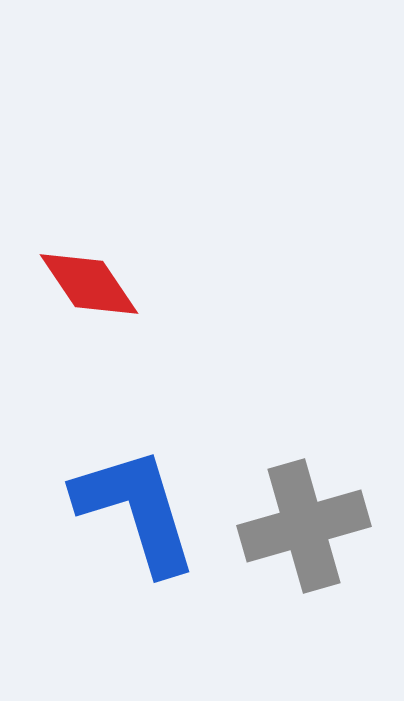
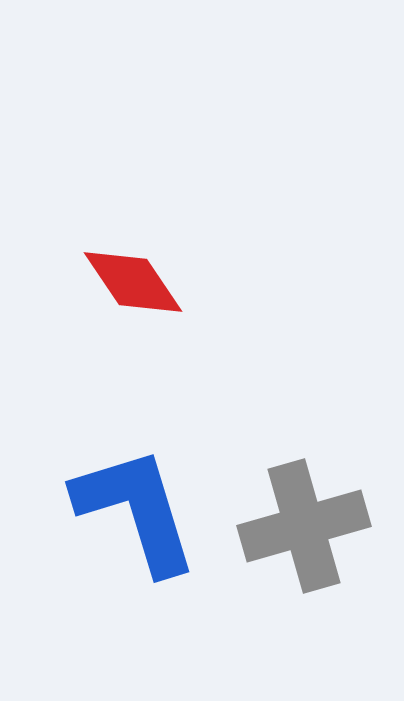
red diamond: moved 44 px right, 2 px up
